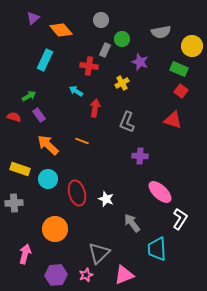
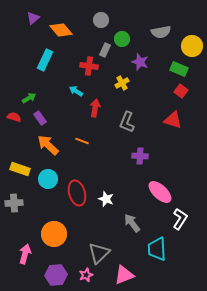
green arrow: moved 2 px down
purple rectangle: moved 1 px right, 3 px down
orange circle: moved 1 px left, 5 px down
